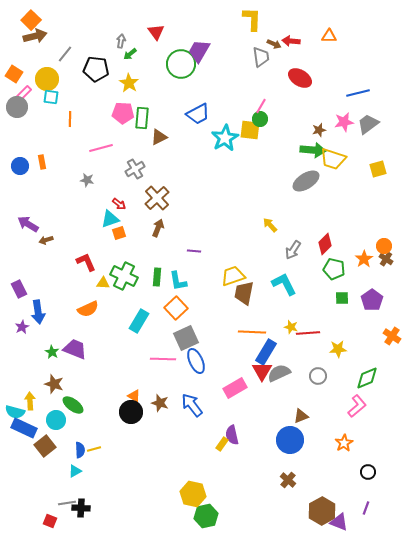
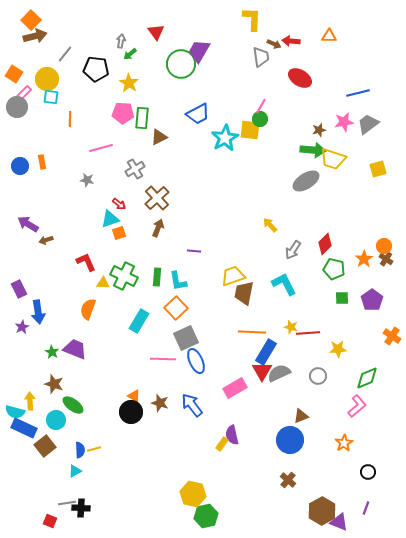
orange semicircle at (88, 309): rotated 135 degrees clockwise
